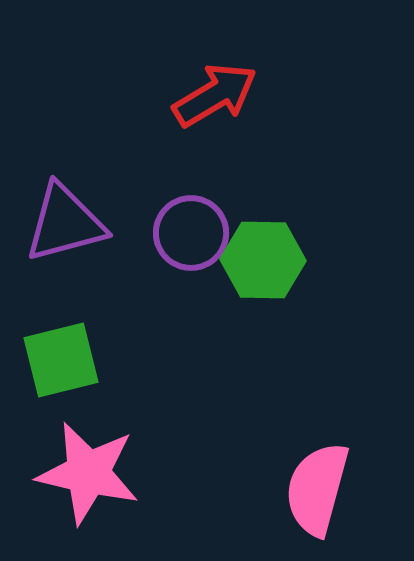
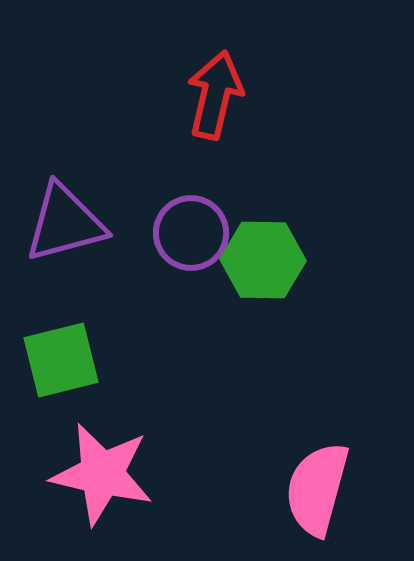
red arrow: rotated 46 degrees counterclockwise
pink star: moved 14 px right, 1 px down
